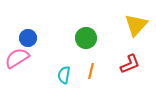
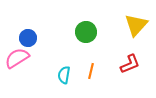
green circle: moved 6 px up
